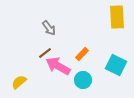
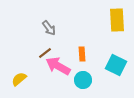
yellow rectangle: moved 3 px down
orange rectangle: rotated 48 degrees counterclockwise
yellow semicircle: moved 3 px up
